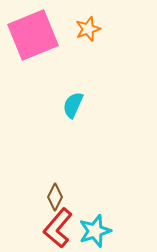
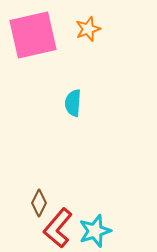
pink square: rotated 9 degrees clockwise
cyan semicircle: moved 2 px up; rotated 20 degrees counterclockwise
brown diamond: moved 16 px left, 6 px down
